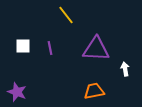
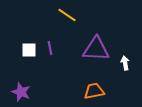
yellow line: moved 1 px right; rotated 18 degrees counterclockwise
white square: moved 6 px right, 4 px down
white arrow: moved 6 px up
purple star: moved 4 px right
